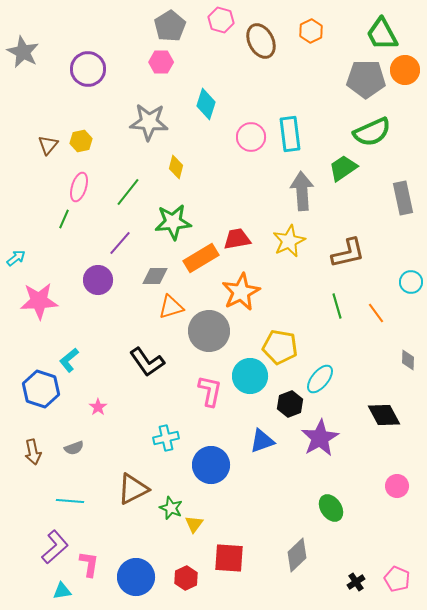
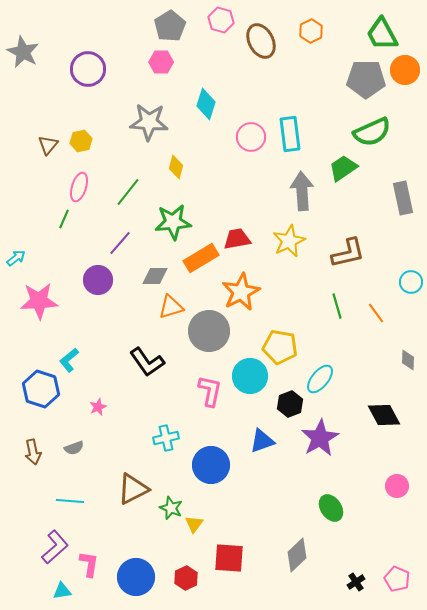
pink star at (98, 407): rotated 12 degrees clockwise
